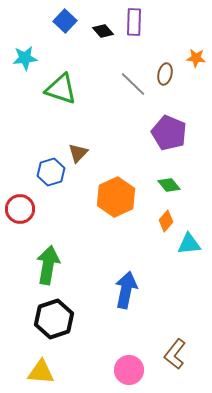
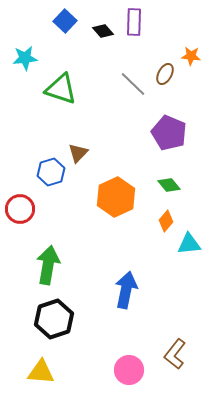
orange star: moved 5 px left, 2 px up
brown ellipse: rotated 15 degrees clockwise
